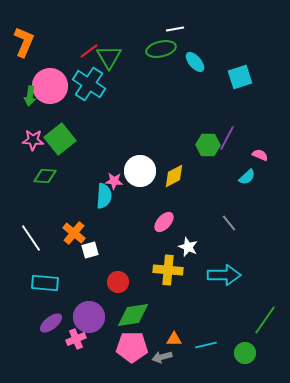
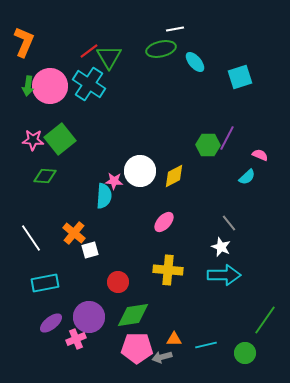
green arrow at (30, 96): moved 2 px left, 10 px up
white star at (188, 247): moved 33 px right
cyan rectangle at (45, 283): rotated 16 degrees counterclockwise
pink pentagon at (132, 347): moved 5 px right, 1 px down
